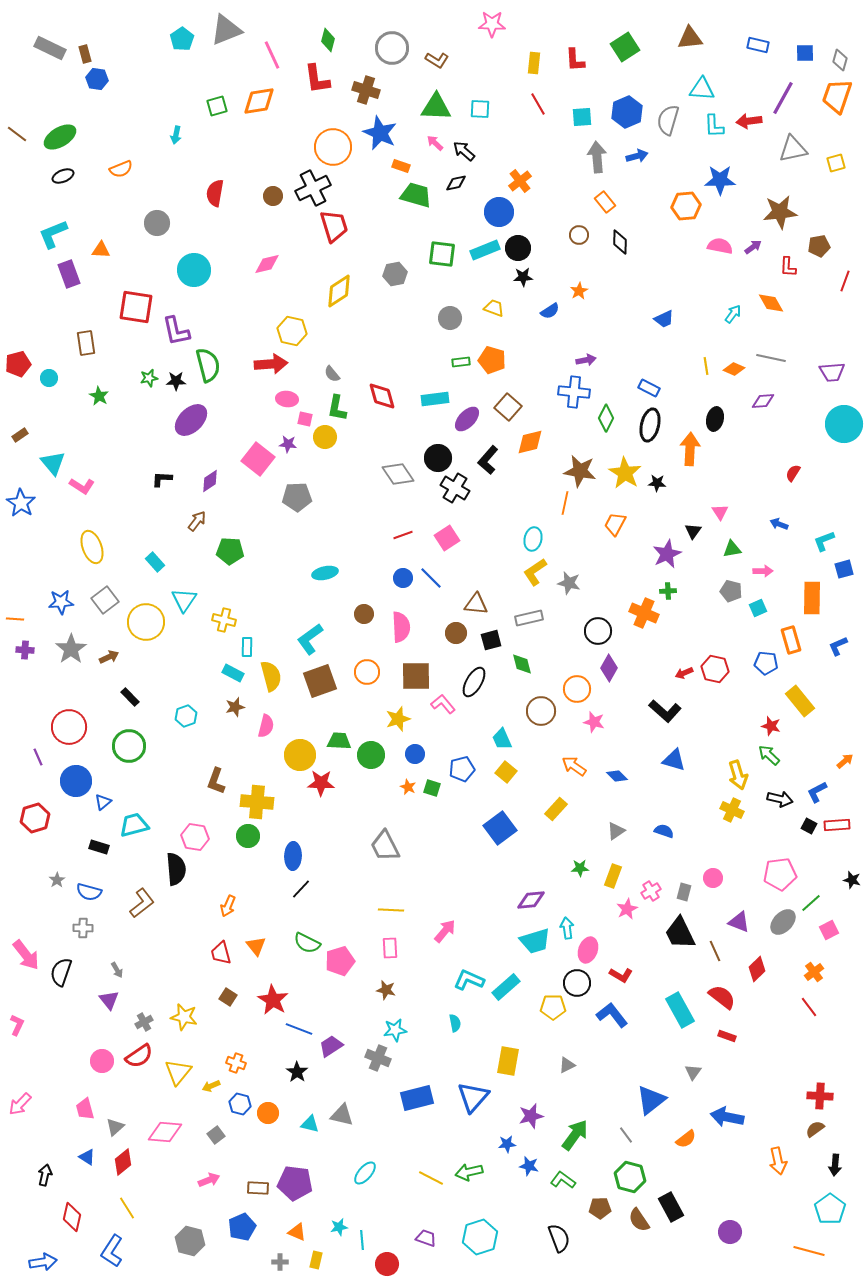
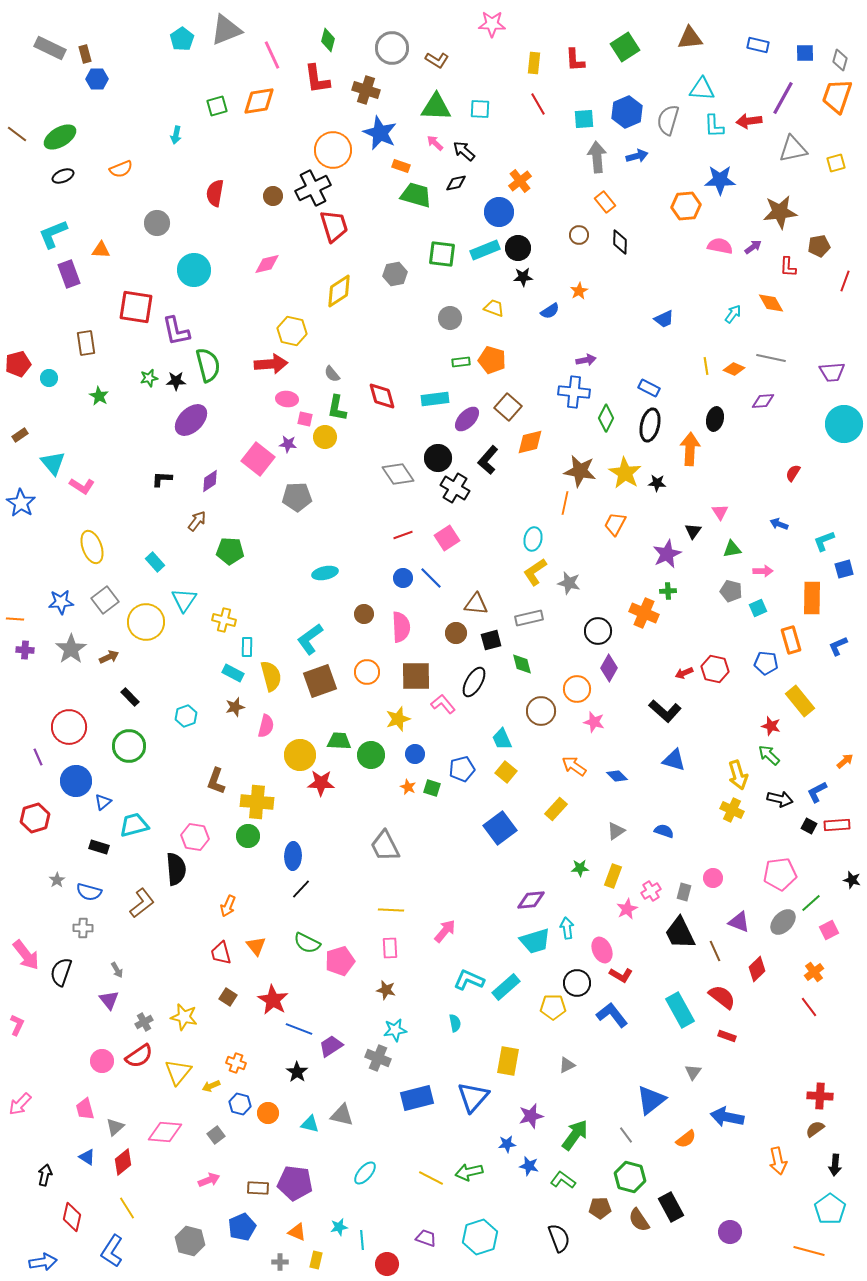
blue hexagon at (97, 79): rotated 10 degrees counterclockwise
cyan square at (582, 117): moved 2 px right, 2 px down
orange circle at (333, 147): moved 3 px down
pink ellipse at (588, 950): moved 14 px right; rotated 45 degrees counterclockwise
